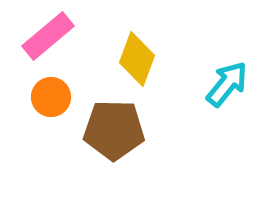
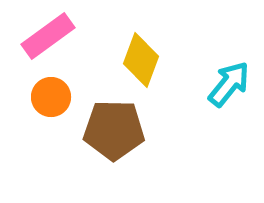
pink rectangle: rotated 4 degrees clockwise
yellow diamond: moved 4 px right, 1 px down
cyan arrow: moved 2 px right
